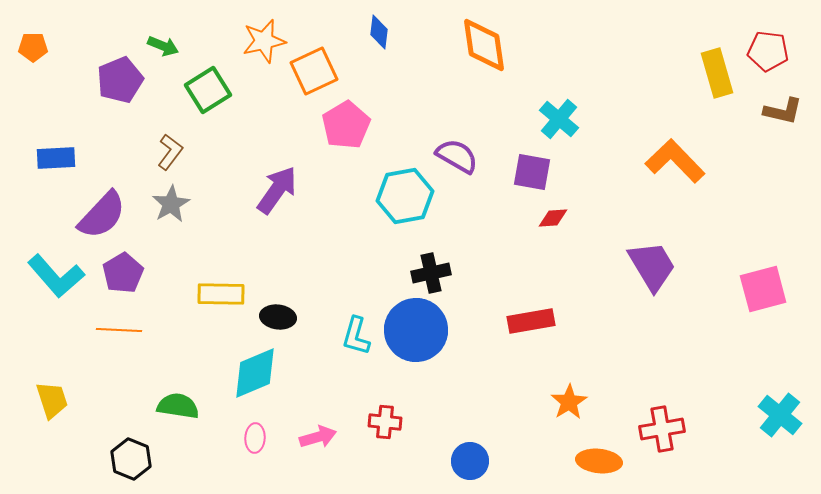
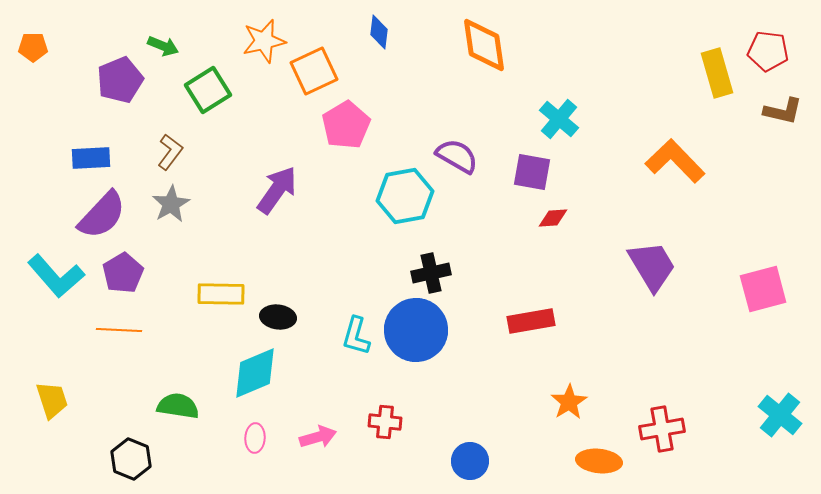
blue rectangle at (56, 158): moved 35 px right
